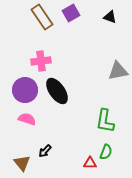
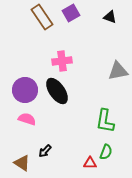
pink cross: moved 21 px right
brown triangle: rotated 18 degrees counterclockwise
